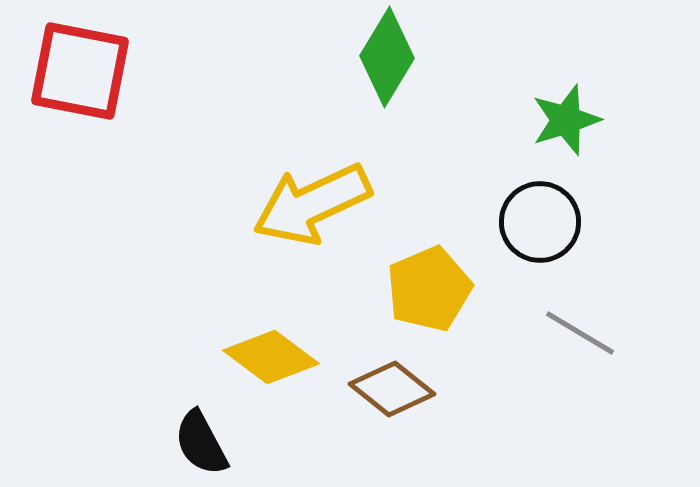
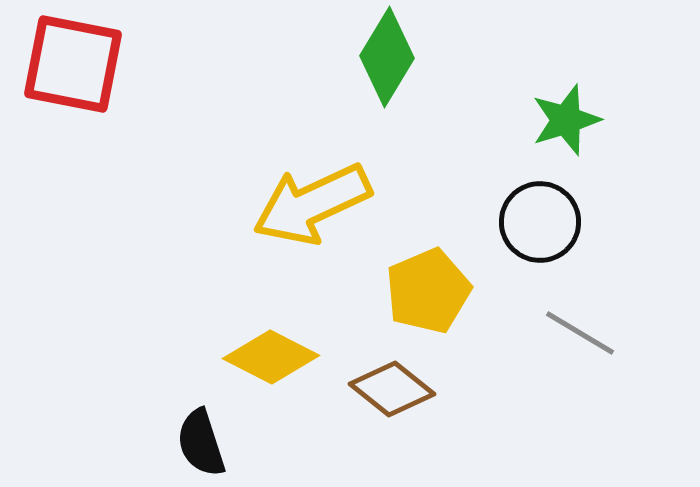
red square: moved 7 px left, 7 px up
yellow pentagon: moved 1 px left, 2 px down
yellow diamond: rotated 10 degrees counterclockwise
black semicircle: rotated 10 degrees clockwise
